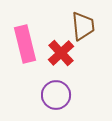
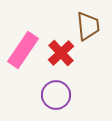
brown trapezoid: moved 5 px right
pink rectangle: moved 2 px left, 6 px down; rotated 48 degrees clockwise
